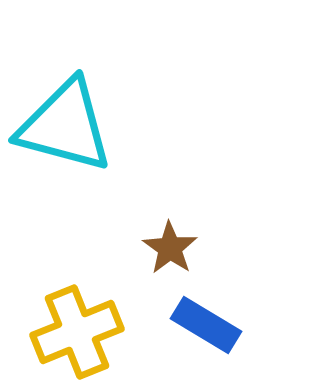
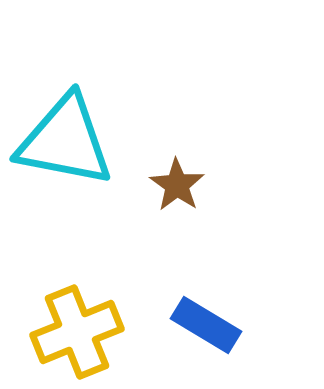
cyan triangle: moved 15 px down; rotated 4 degrees counterclockwise
brown star: moved 7 px right, 63 px up
